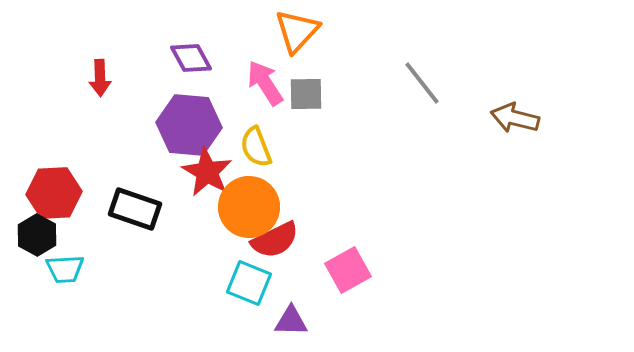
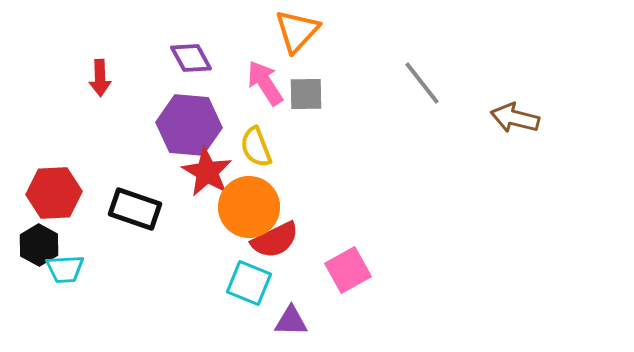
black hexagon: moved 2 px right, 10 px down
